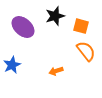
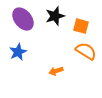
purple ellipse: moved 8 px up; rotated 10 degrees clockwise
orange semicircle: rotated 20 degrees counterclockwise
blue star: moved 6 px right, 13 px up
